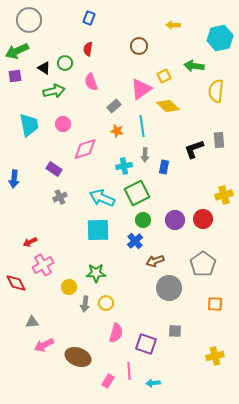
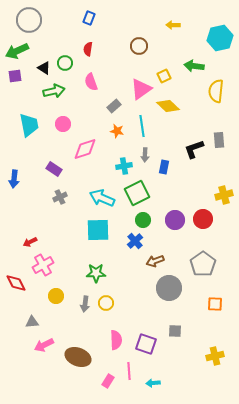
yellow circle at (69, 287): moved 13 px left, 9 px down
pink semicircle at (116, 333): moved 7 px down; rotated 18 degrees counterclockwise
